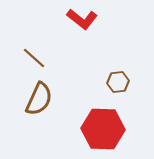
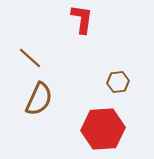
red L-shape: rotated 120 degrees counterclockwise
brown line: moved 4 px left
red hexagon: rotated 6 degrees counterclockwise
